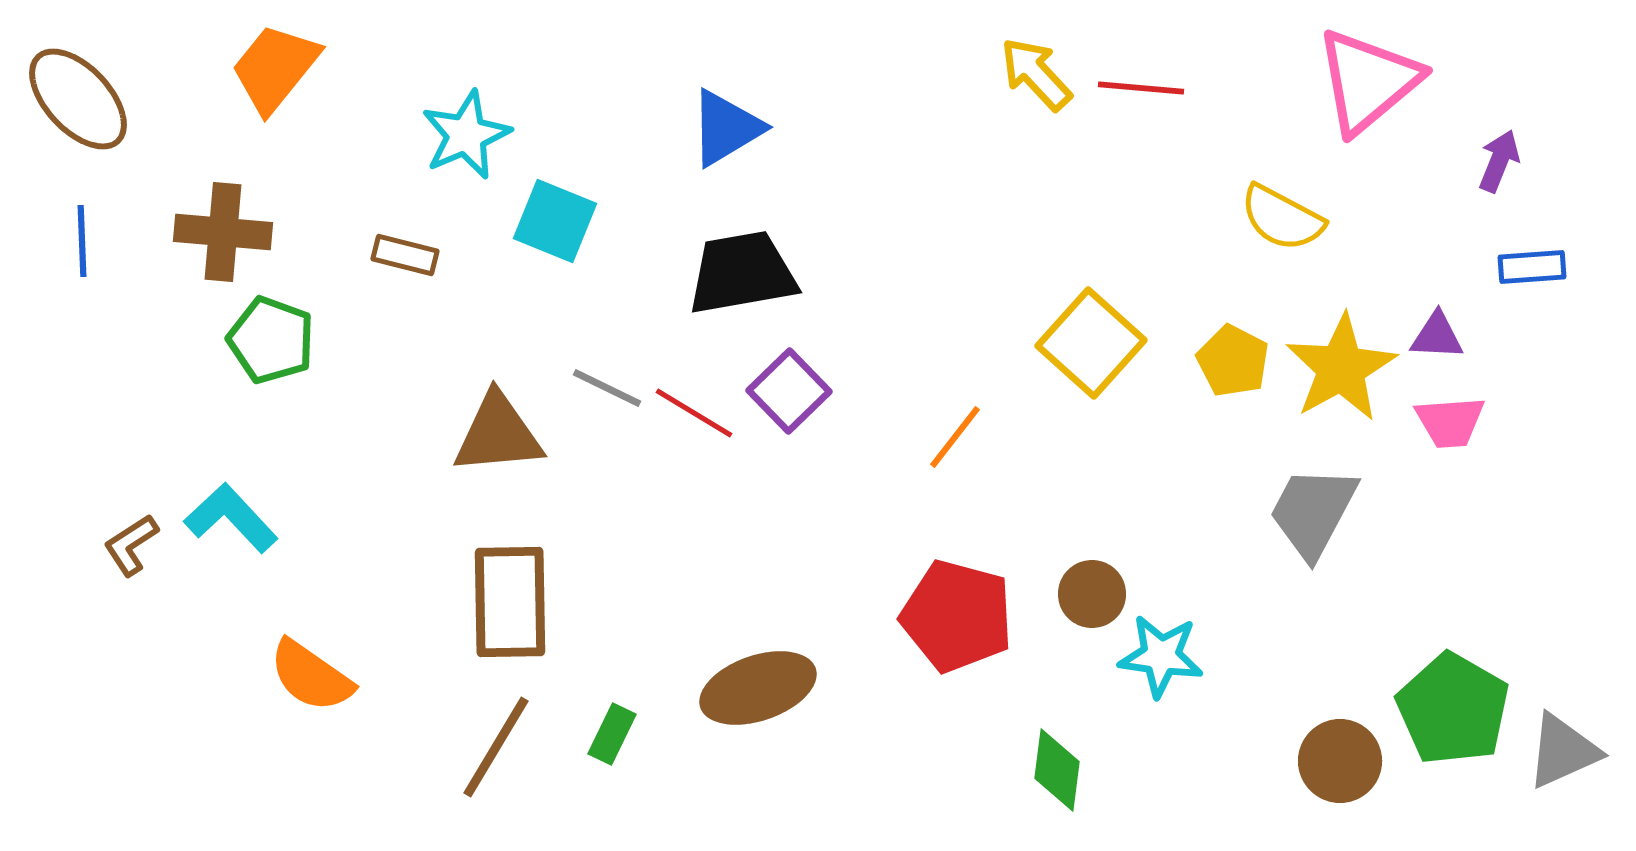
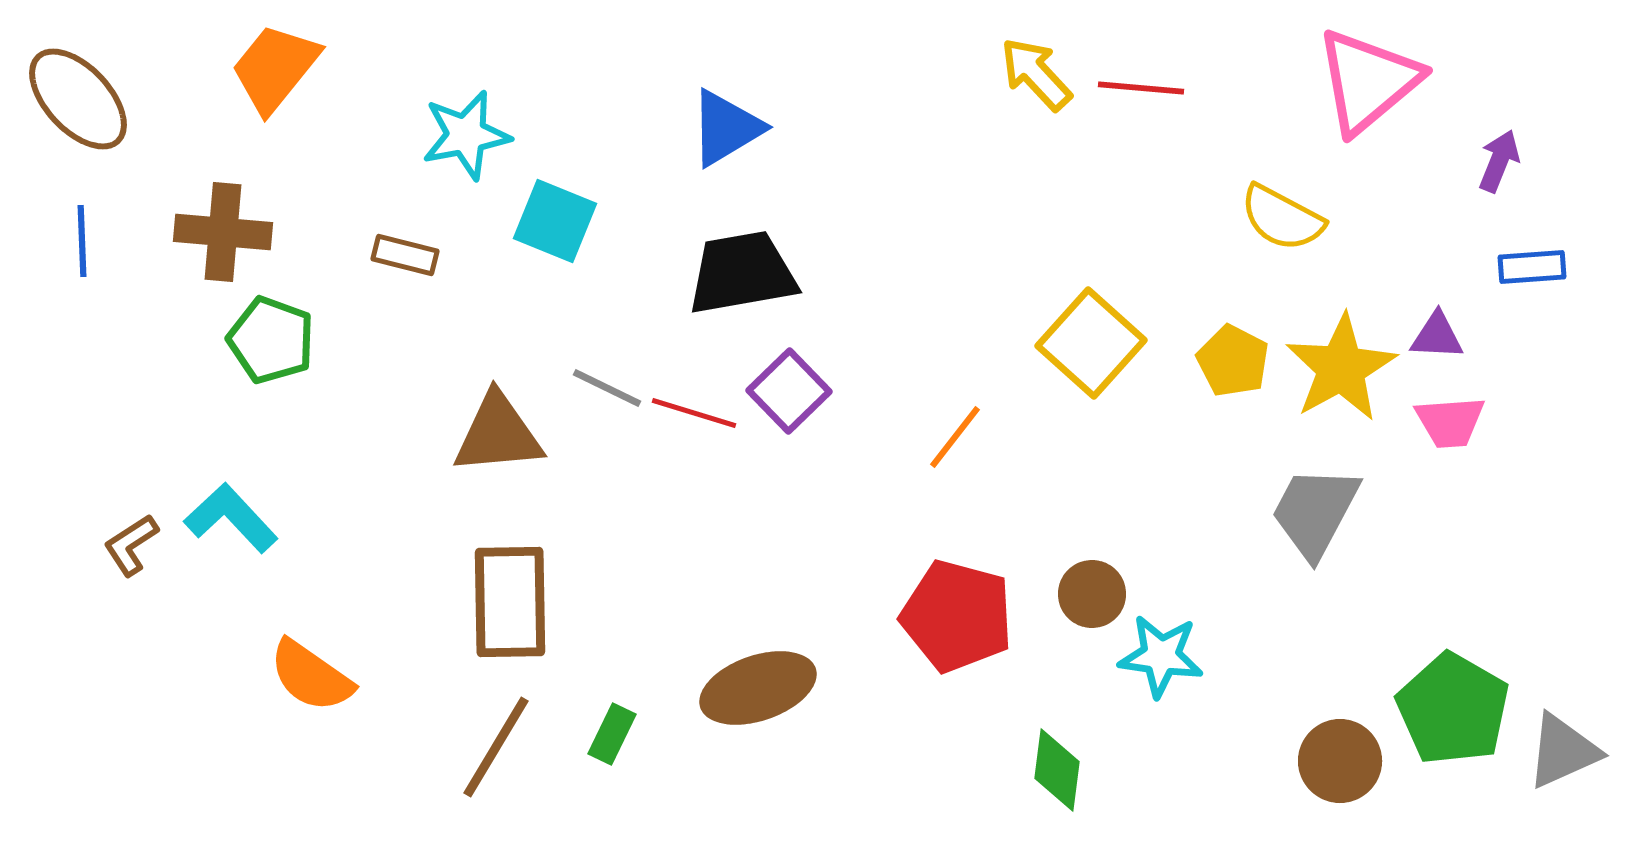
cyan star at (466, 135): rotated 12 degrees clockwise
red line at (694, 413): rotated 14 degrees counterclockwise
gray trapezoid at (1313, 512): moved 2 px right
